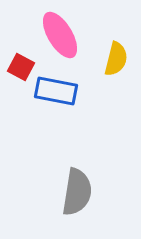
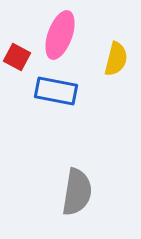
pink ellipse: rotated 51 degrees clockwise
red square: moved 4 px left, 10 px up
